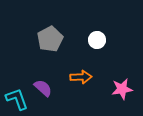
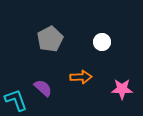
white circle: moved 5 px right, 2 px down
pink star: rotated 10 degrees clockwise
cyan L-shape: moved 1 px left, 1 px down
